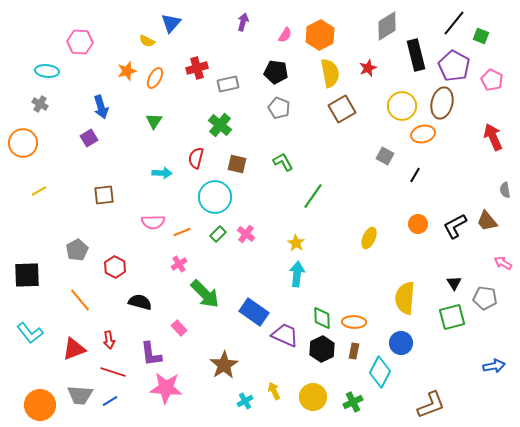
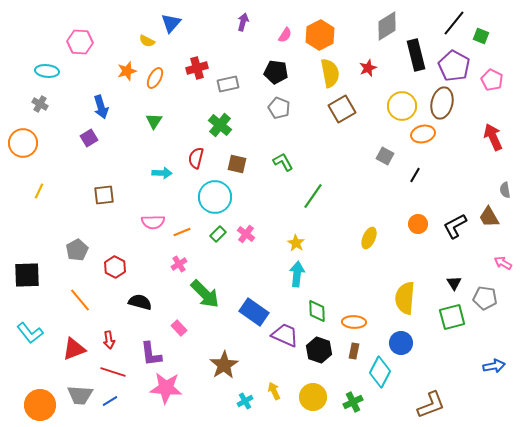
yellow line at (39, 191): rotated 35 degrees counterclockwise
brown trapezoid at (487, 221): moved 2 px right, 4 px up; rotated 10 degrees clockwise
green diamond at (322, 318): moved 5 px left, 7 px up
black hexagon at (322, 349): moved 3 px left, 1 px down; rotated 15 degrees counterclockwise
